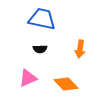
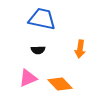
black semicircle: moved 2 px left, 1 px down
orange diamond: moved 6 px left
